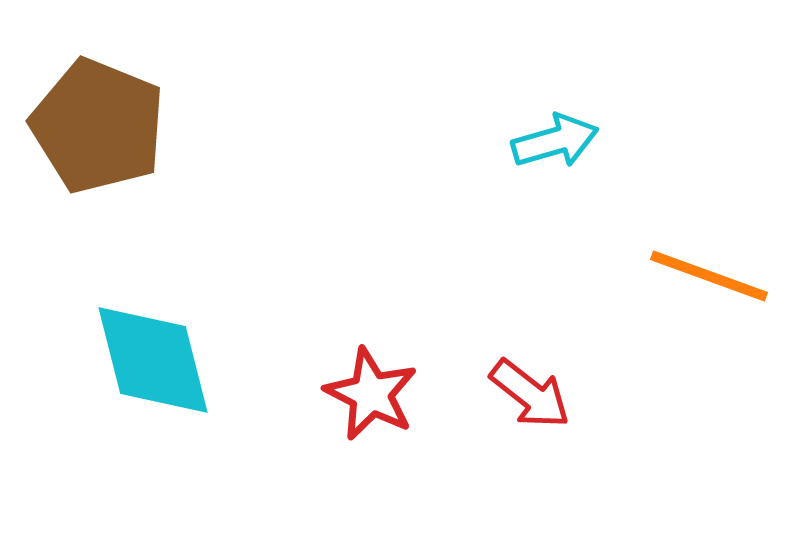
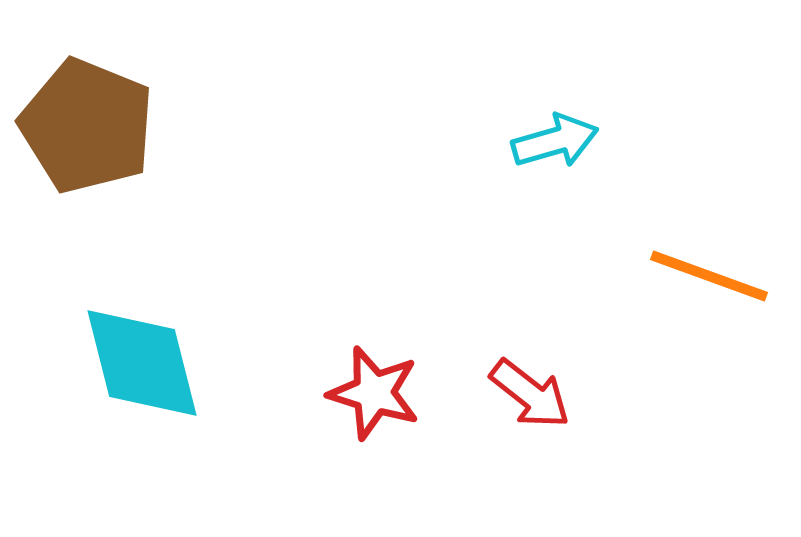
brown pentagon: moved 11 px left
cyan diamond: moved 11 px left, 3 px down
red star: moved 3 px right, 1 px up; rotated 10 degrees counterclockwise
